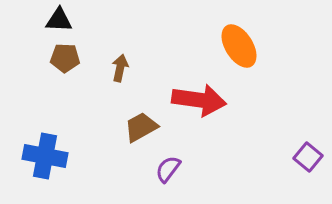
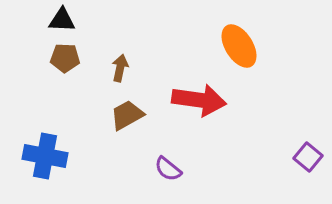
black triangle: moved 3 px right
brown trapezoid: moved 14 px left, 12 px up
purple semicircle: rotated 88 degrees counterclockwise
